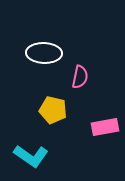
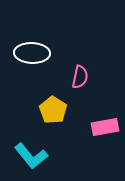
white ellipse: moved 12 px left
yellow pentagon: rotated 20 degrees clockwise
cyan L-shape: rotated 16 degrees clockwise
